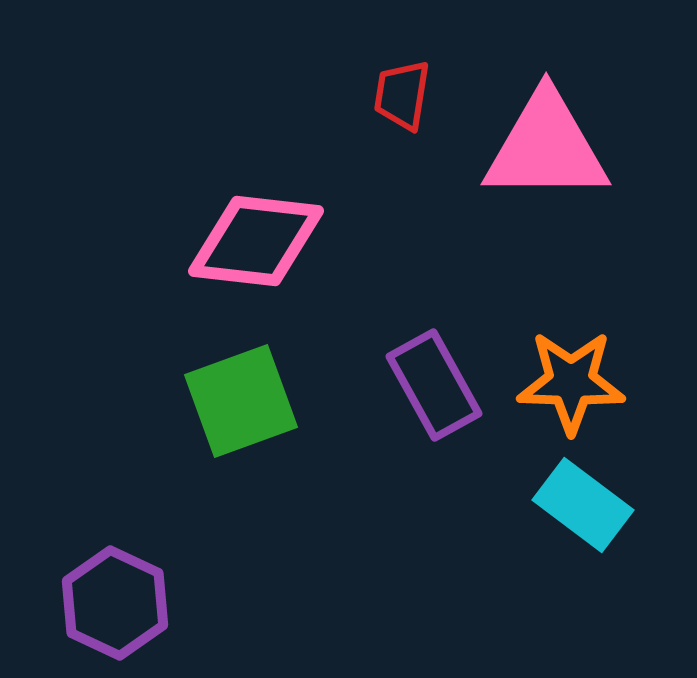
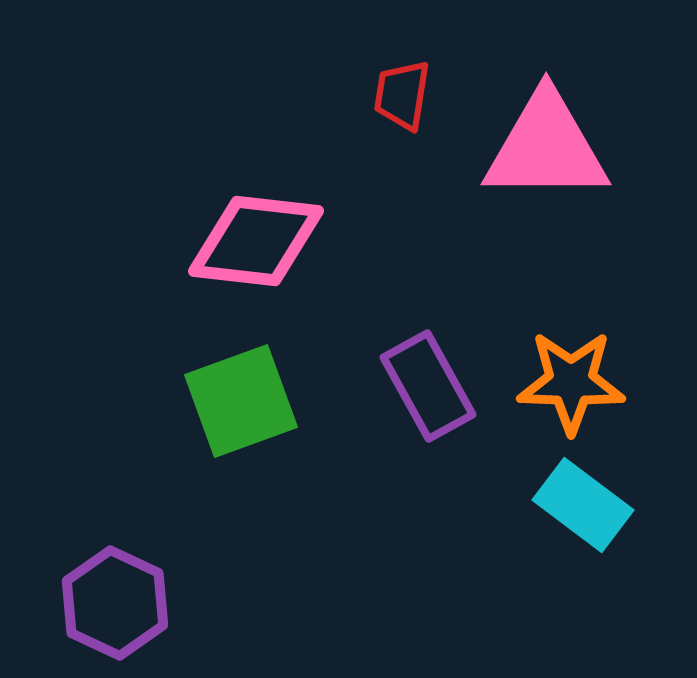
purple rectangle: moved 6 px left, 1 px down
